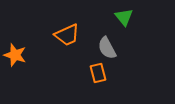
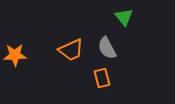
orange trapezoid: moved 4 px right, 15 px down
orange star: rotated 20 degrees counterclockwise
orange rectangle: moved 4 px right, 5 px down
